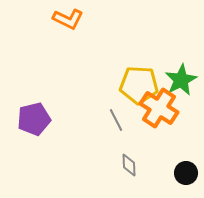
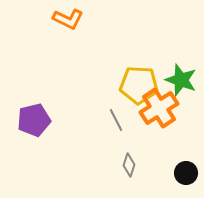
green star: rotated 24 degrees counterclockwise
orange cross: rotated 24 degrees clockwise
purple pentagon: moved 1 px down
gray diamond: rotated 20 degrees clockwise
